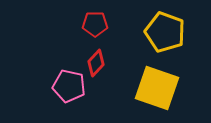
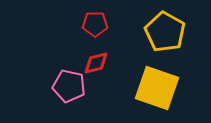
yellow pentagon: rotated 9 degrees clockwise
red diamond: rotated 32 degrees clockwise
